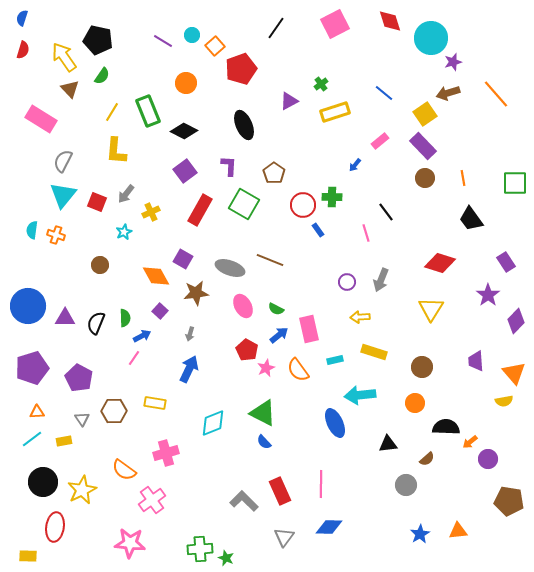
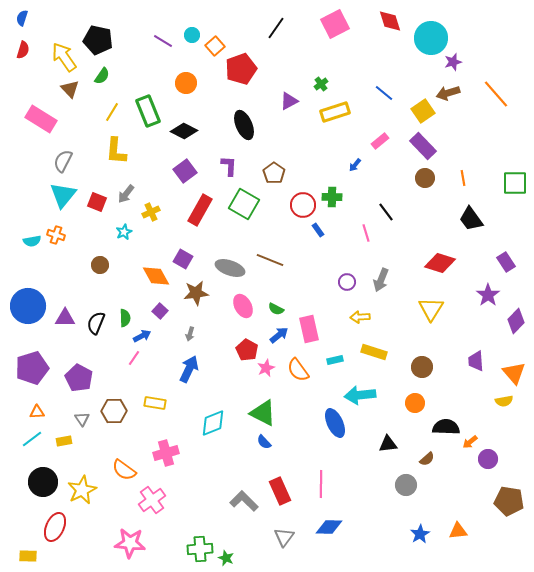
yellow square at (425, 114): moved 2 px left, 3 px up
cyan semicircle at (32, 230): moved 11 px down; rotated 108 degrees counterclockwise
red ellipse at (55, 527): rotated 16 degrees clockwise
